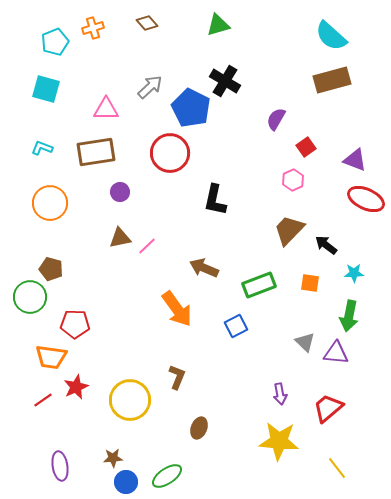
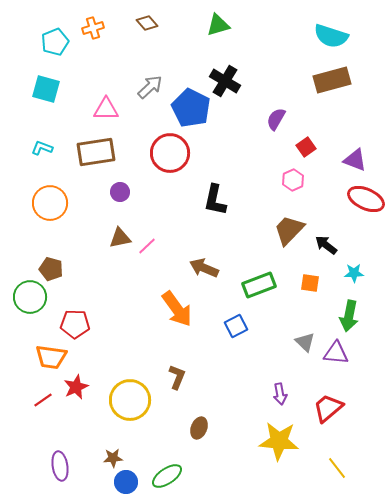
cyan semicircle at (331, 36): rotated 24 degrees counterclockwise
